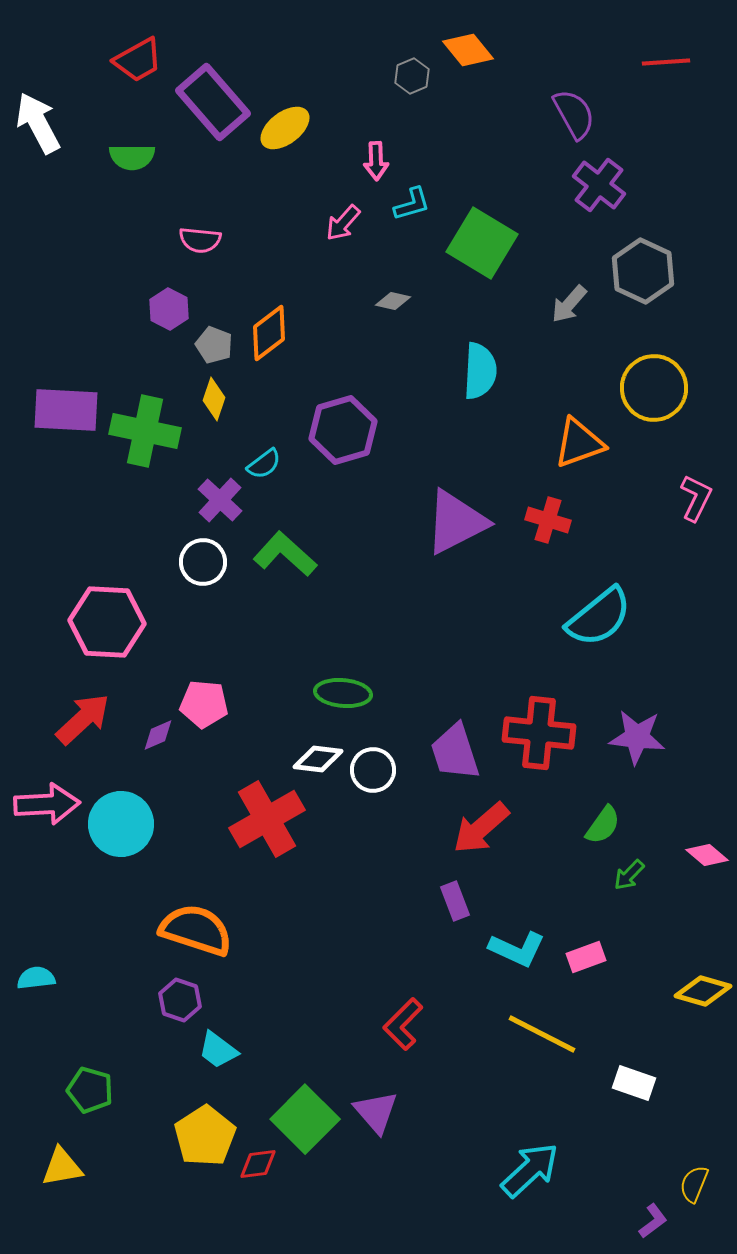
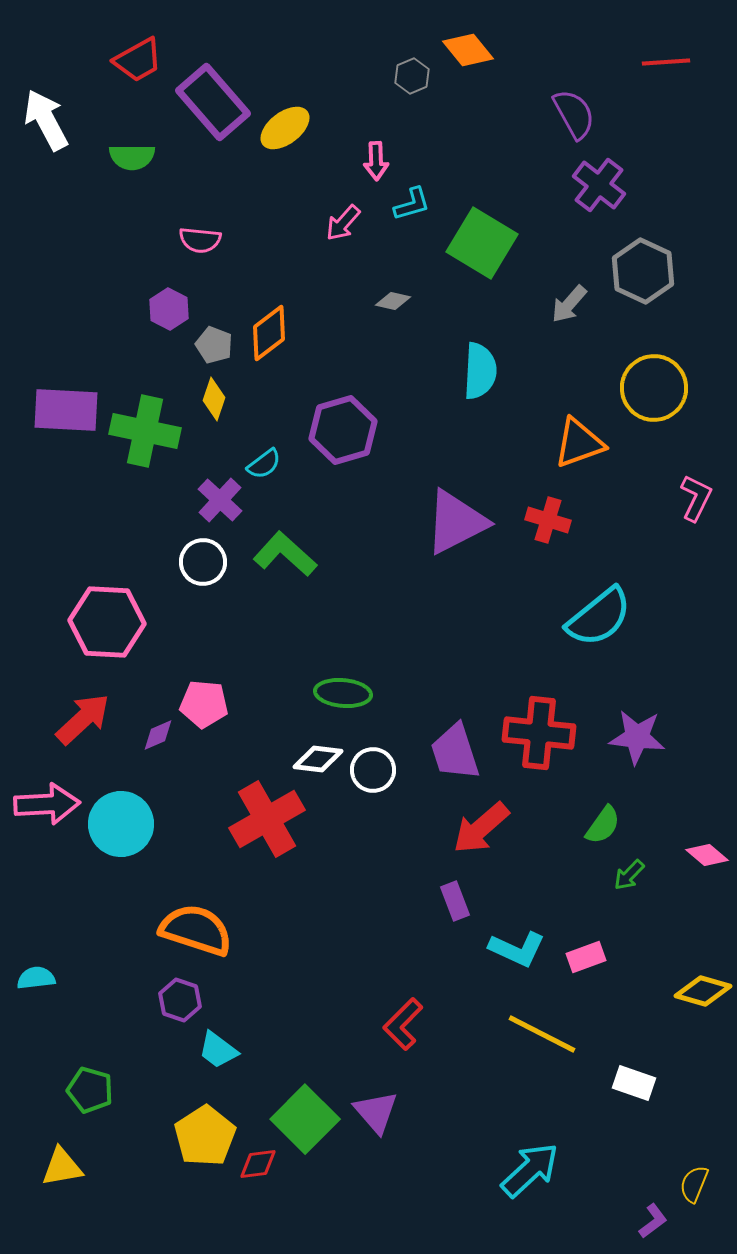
white arrow at (38, 123): moved 8 px right, 3 px up
